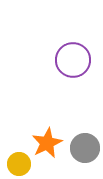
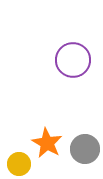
orange star: rotated 16 degrees counterclockwise
gray circle: moved 1 px down
